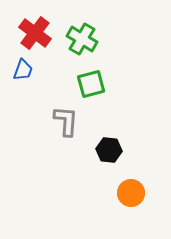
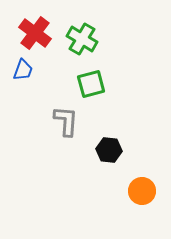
orange circle: moved 11 px right, 2 px up
